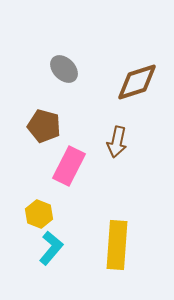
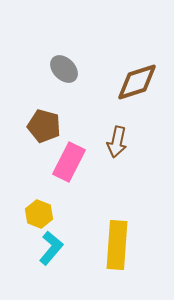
pink rectangle: moved 4 px up
